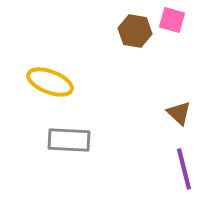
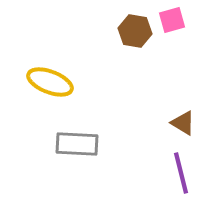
pink square: rotated 32 degrees counterclockwise
brown triangle: moved 4 px right, 10 px down; rotated 12 degrees counterclockwise
gray rectangle: moved 8 px right, 4 px down
purple line: moved 3 px left, 4 px down
